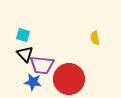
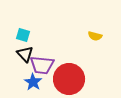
yellow semicircle: moved 2 px up; rotated 64 degrees counterclockwise
blue star: rotated 24 degrees clockwise
